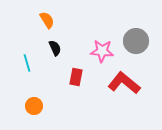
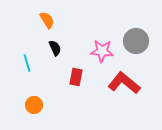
orange circle: moved 1 px up
